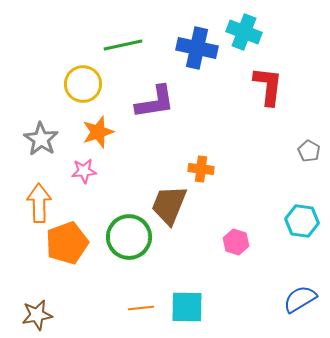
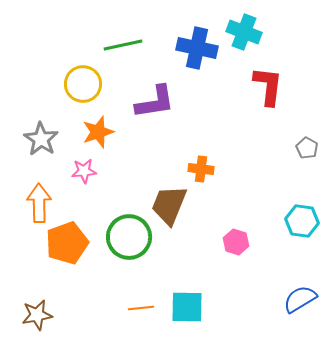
gray pentagon: moved 2 px left, 3 px up
